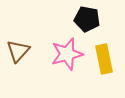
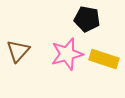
yellow rectangle: rotated 60 degrees counterclockwise
